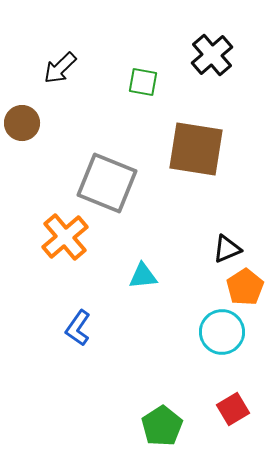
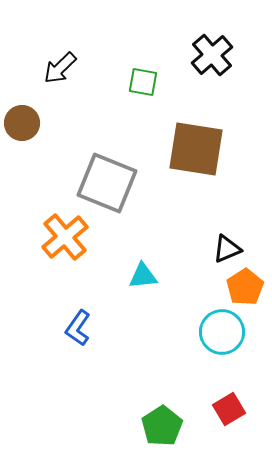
red square: moved 4 px left
